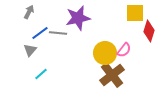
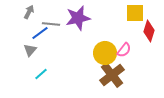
gray line: moved 7 px left, 9 px up
